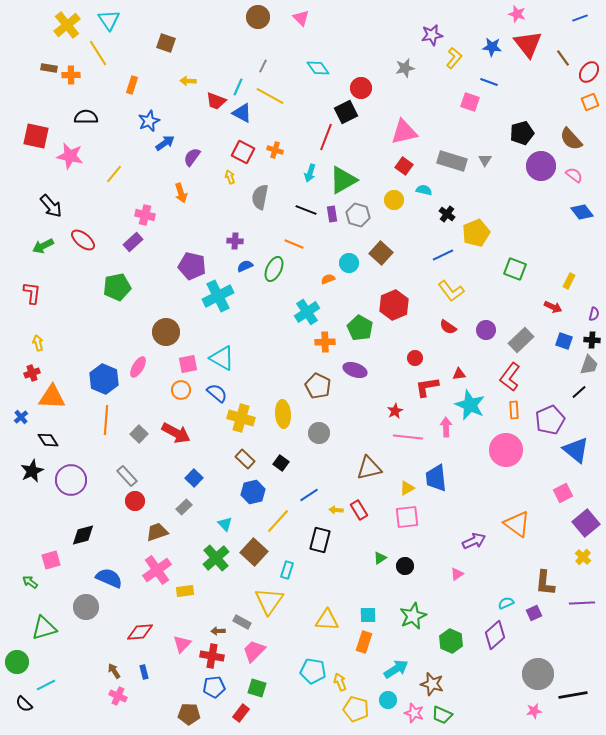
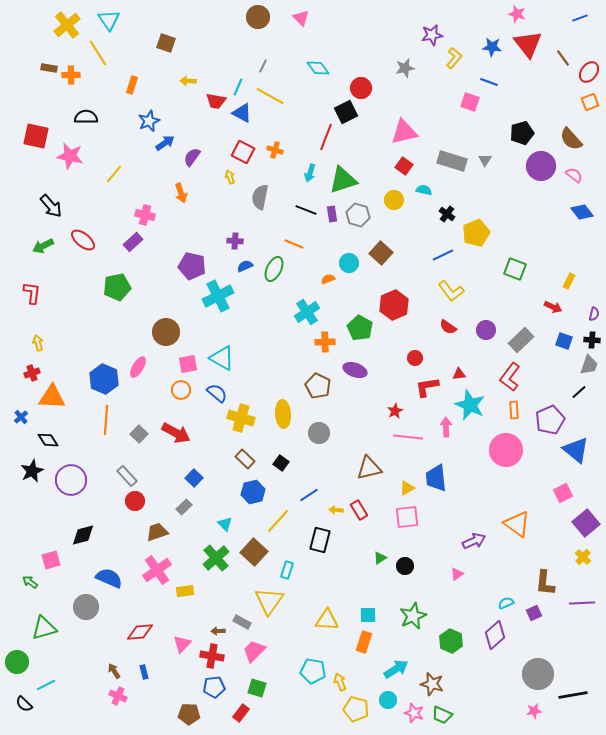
red trapezoid at (216, 101): rotated 10 degrees counterclockwise
green triangle at (343, 180): rotated 12 degrees clockwise
